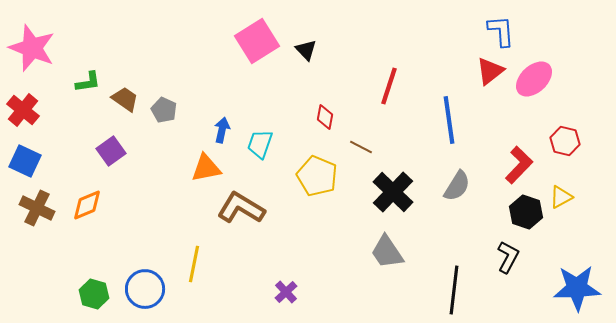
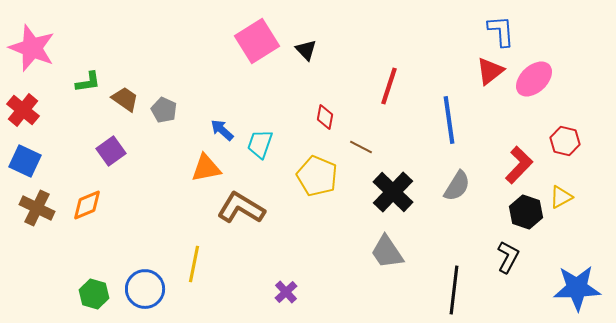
blue arrow: rotated 60 degrees counterclockwise
